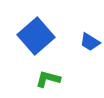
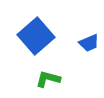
blue trapezoid: moved 1 px left, 1 px down; rotated 55 degrees counterclockwise
